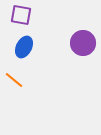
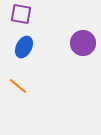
purple square: moved 1 px up
orange line: moved 4 px right, 6 px down
